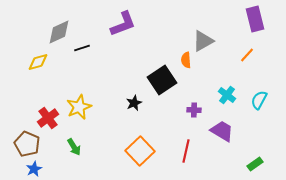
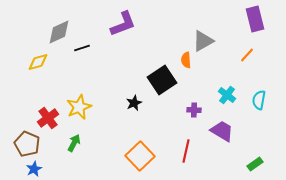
cyan semicircle: rotated 18 degrees counterclockwise
green arrow: moved 4 px up; rotated 120 degrees counterclockwise
orange square: moved 5 px down
